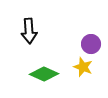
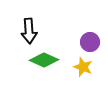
purple circle: moved 1 px left, 2 px up
green diamond: moved 14 px up
